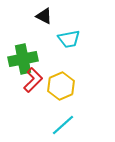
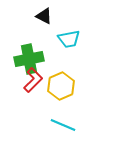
green cross: moved 6 px right
cyan line: rotated 65 degrees clockwise
